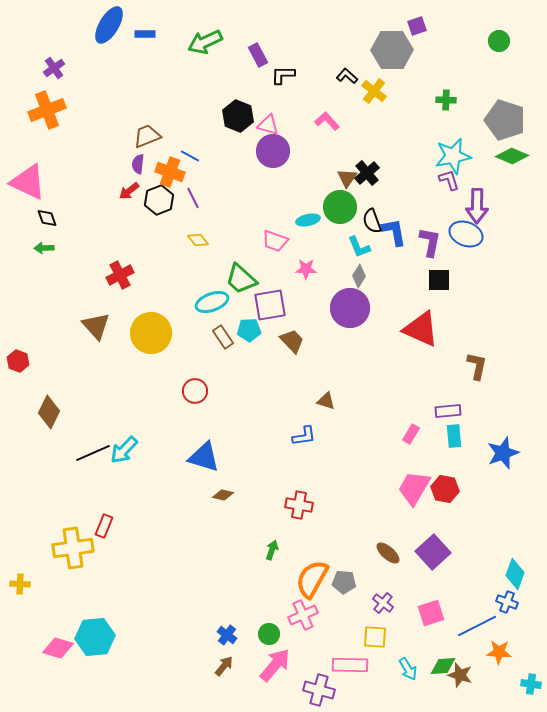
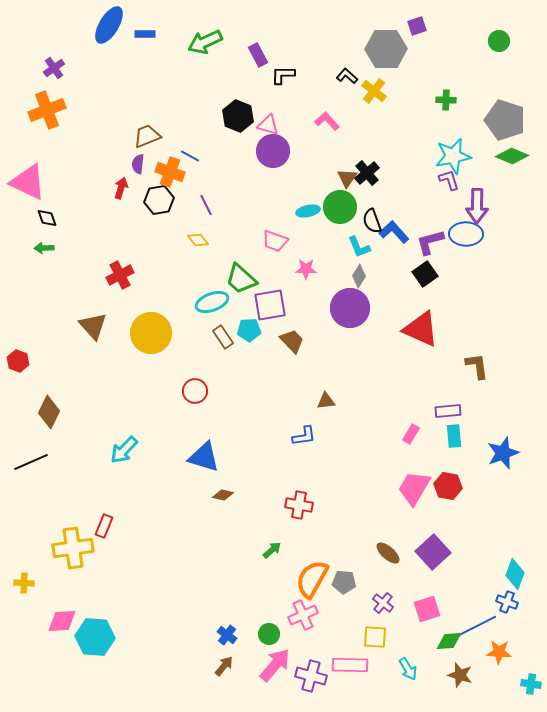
gray hexagon at (392, 50): moved 6 px left, 1 px up
red arrow at (129, 191): moved 8 px left, 3 px up; rotated 145 degrees clockwise
purple line at (193, 198): moved 13 px right, 7 px down
black hexagon at (159, 200): rotated 12 degrees clockwise
cyan ellipse at (308, 220): moved 9 px up
blue L-shape at (394, 232): rotated 32 degrees counterclockwise
blue ellipse at (466, 234): rotated 20 degrees counterclockwise
purple L-shape at (430, 242): rotated 116 degrees counterclockwise
black square at (439, 280): moved 14 px left, 6 px up; rotated 35 degrees counterclockwise
brown triangle at (96, 326): moved 3 px left
brown L-shape at (477, 366): rotated 20 degrees counterclockwise
brown triangle at (326, 401): rotated 24 degrees counterclockwise
black line at (93, 453): moved 62 px left, 9 px down
red hexagon at (445, 489): moved 3 px right, 3 px up
green arrow at (272, 550): rotated 30 degrees clockwise
yellow cross at (20, 584): moved 4 px right, 1 px up
pink square at (431, 613): moved 4 px left, 4 px up
cyan hexagon at (95, 637): rotated 9 degrees clockwise
pink diamond at (58, 648): moved 4 px right, 27 px up; rotated 20 degrees counterclockwise
green diamond at (443, 666): moved 6 px right, 25 px up
purple cross at (319, 690): moved 8 px left, 14 px up
